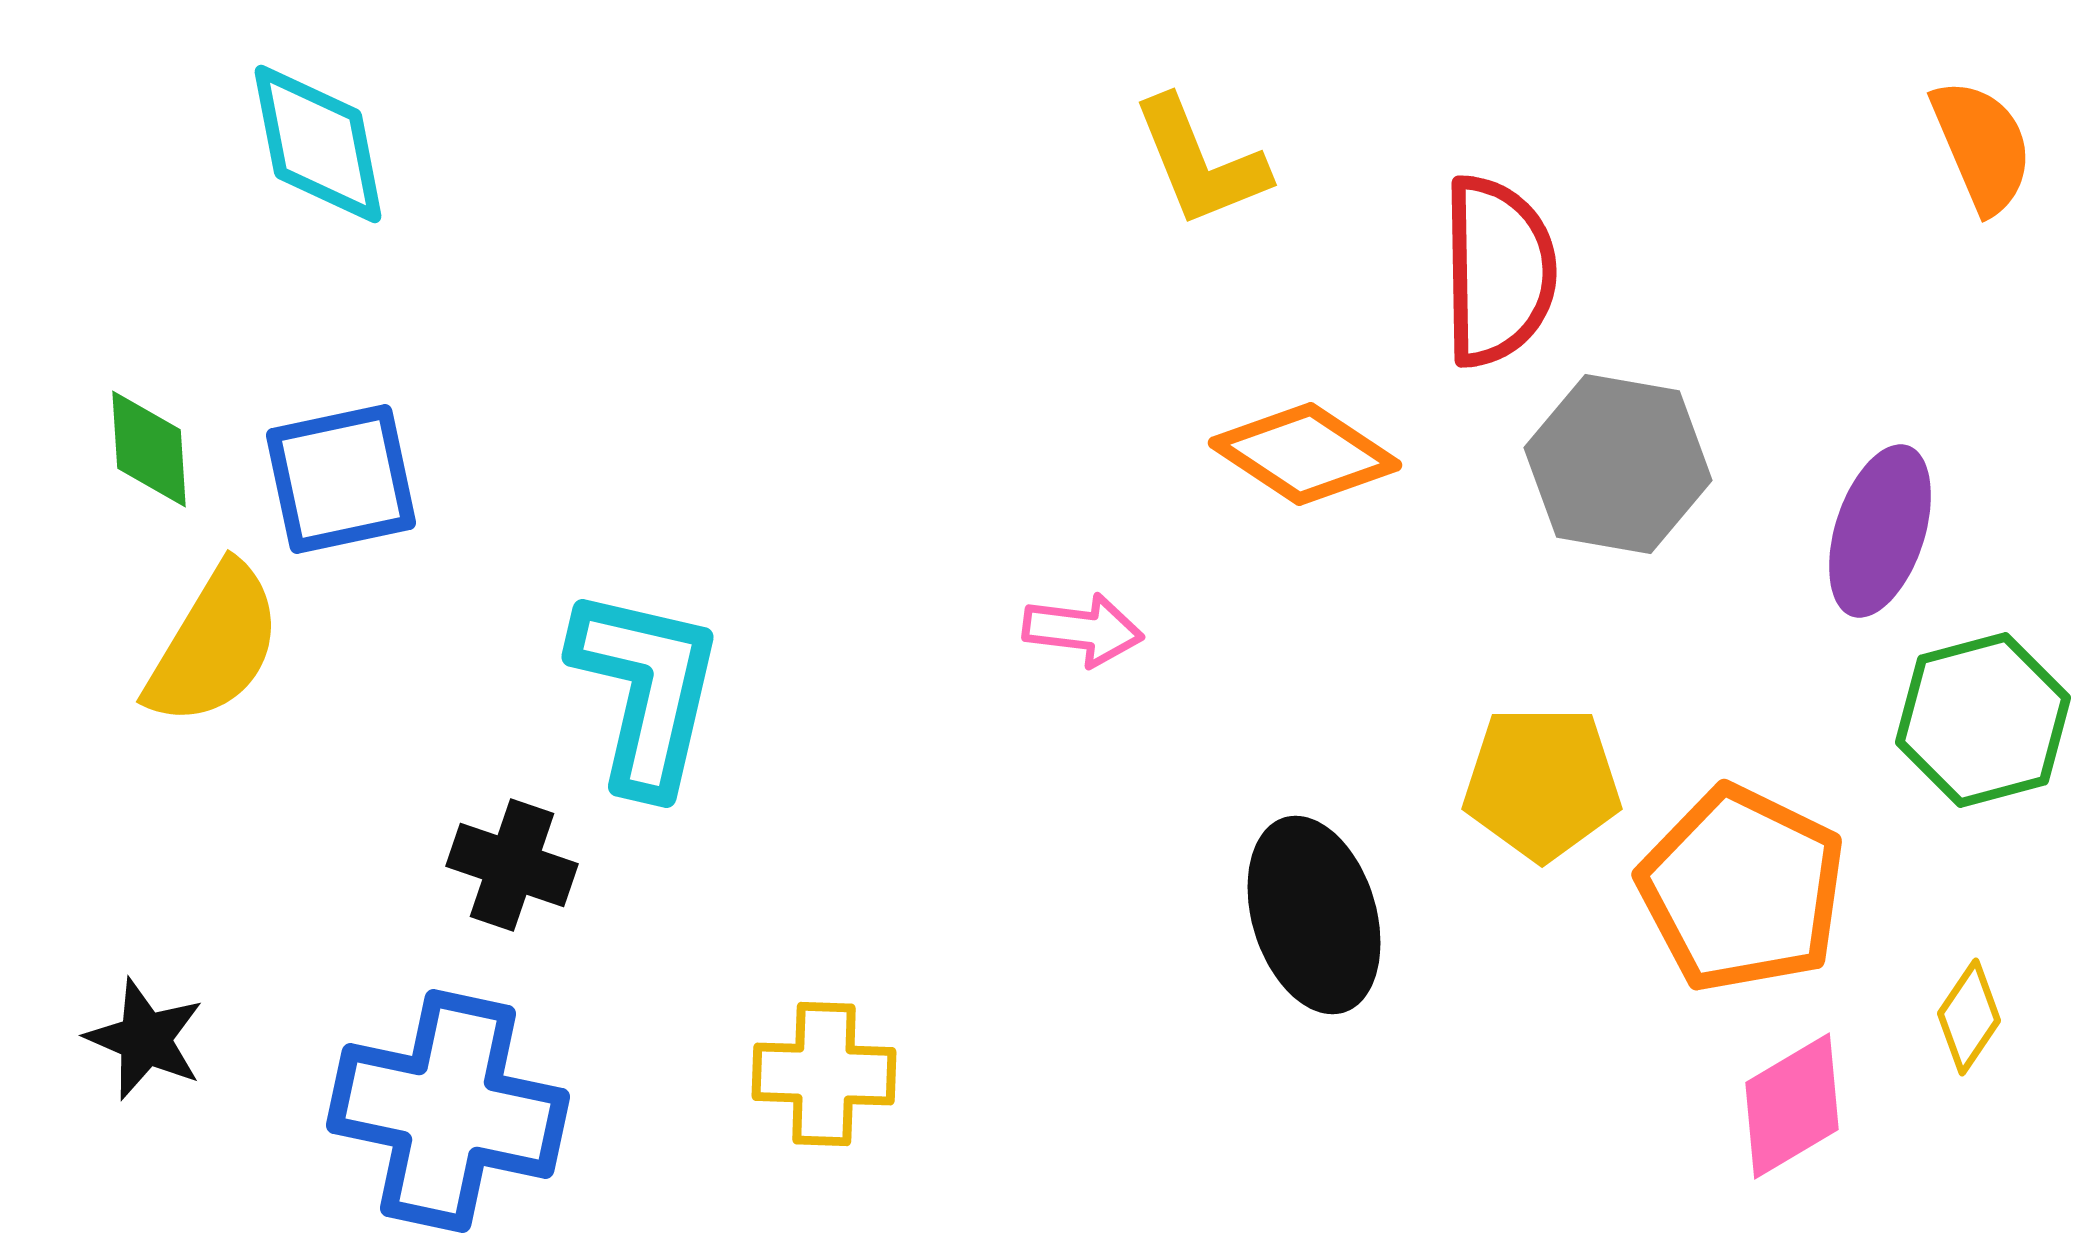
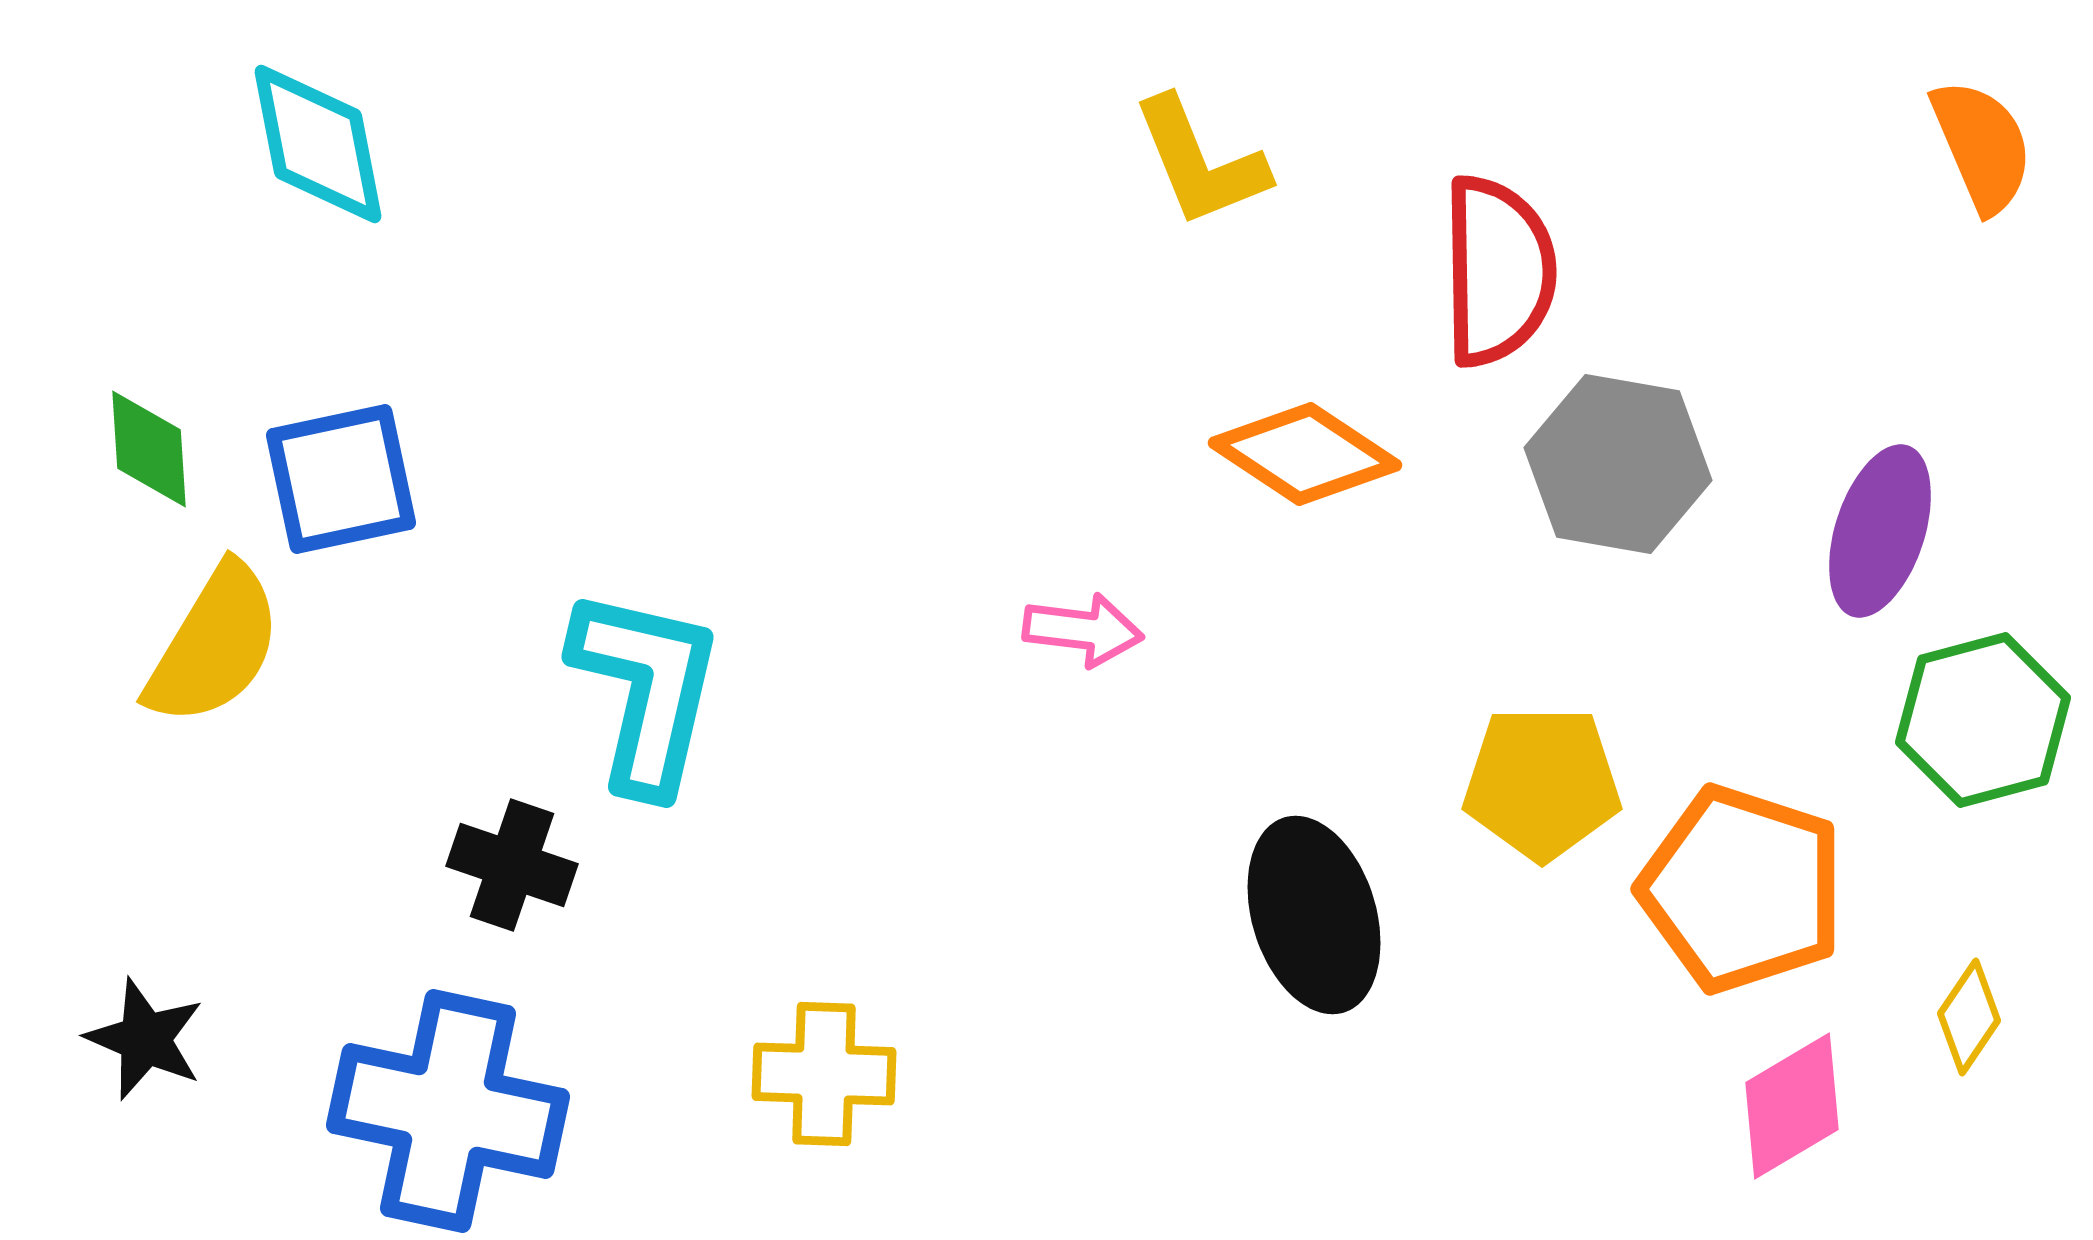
orange pentagon: rotated 8 degrees counterclockwise
